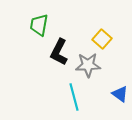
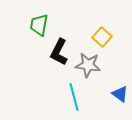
yellow square: moved 2 px up
gray star: rotated 10 degrees clockwise
